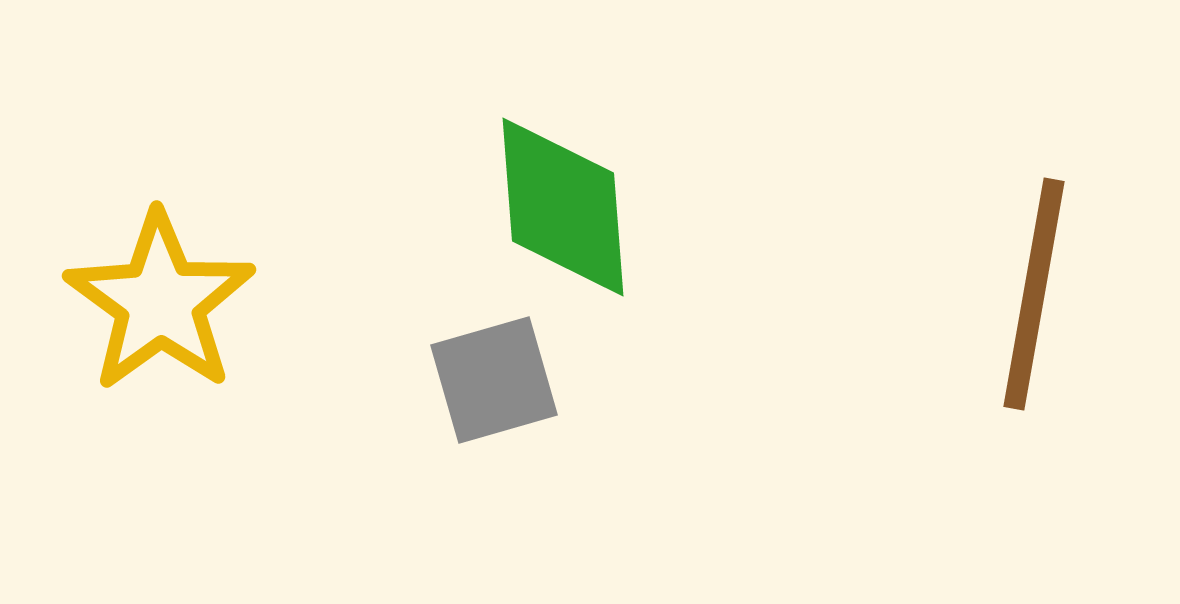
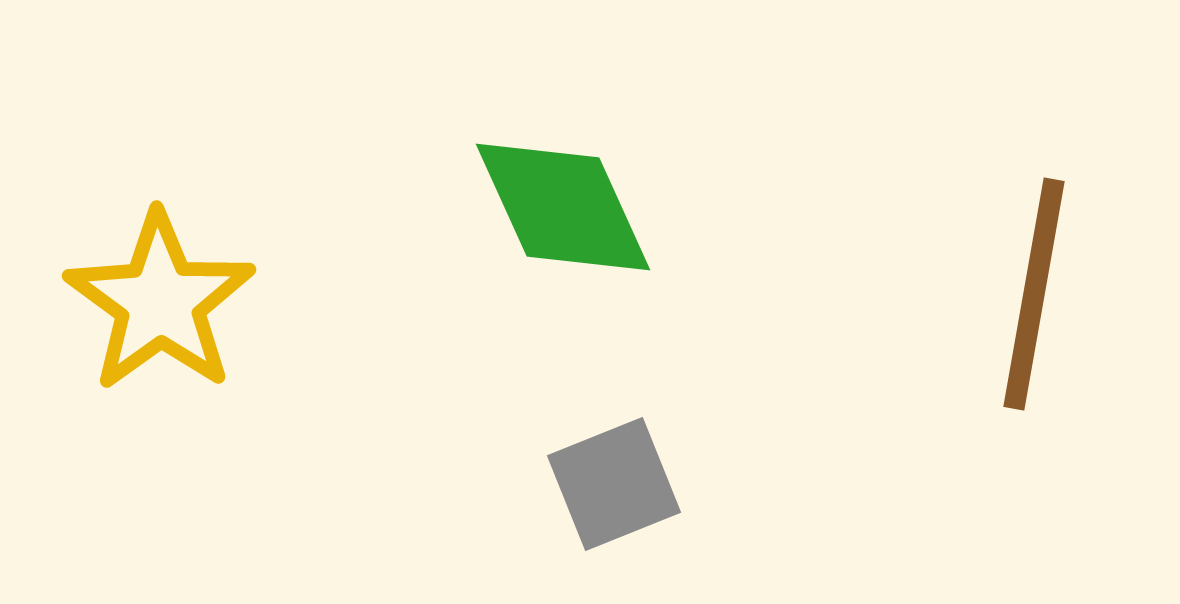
green diamond: rotated 20 degrees counterclockwise
gray square: moved 120 px right, 104 px down; rotated 6 degrees counterclockwise
